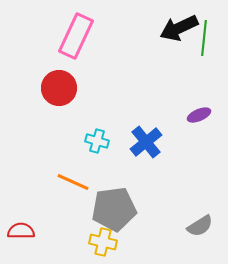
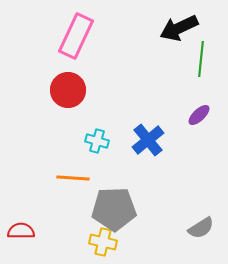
green line: moved 3 px left, 21 px down
red circle: moved 9 px right, 2 px down
purple ellipse: rotated 20 degrees counterclockwise
blue cross: moved 2 px right, 2 px up
orange line: moved 4 px up; rotated 20 degrees counterclockwise
gray pentagon: rotated 6 degrees clockwise
gray semicircle: moved 1 px right, 2 px down
